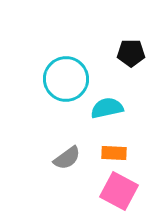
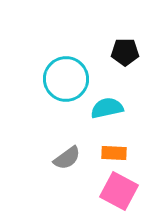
black pentagon: moved 6 px left, 1 px up
